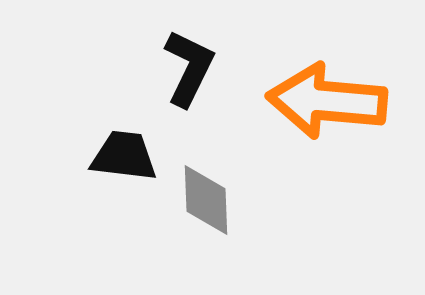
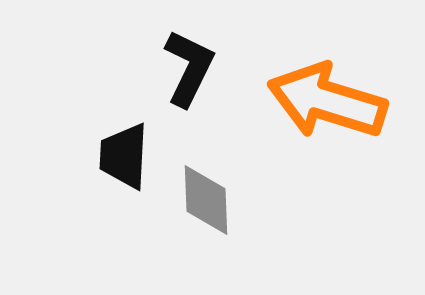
orange arrow: rotated 12 degrees clockwise
black trapezoid: rotated 94 degrees counterclockwise
